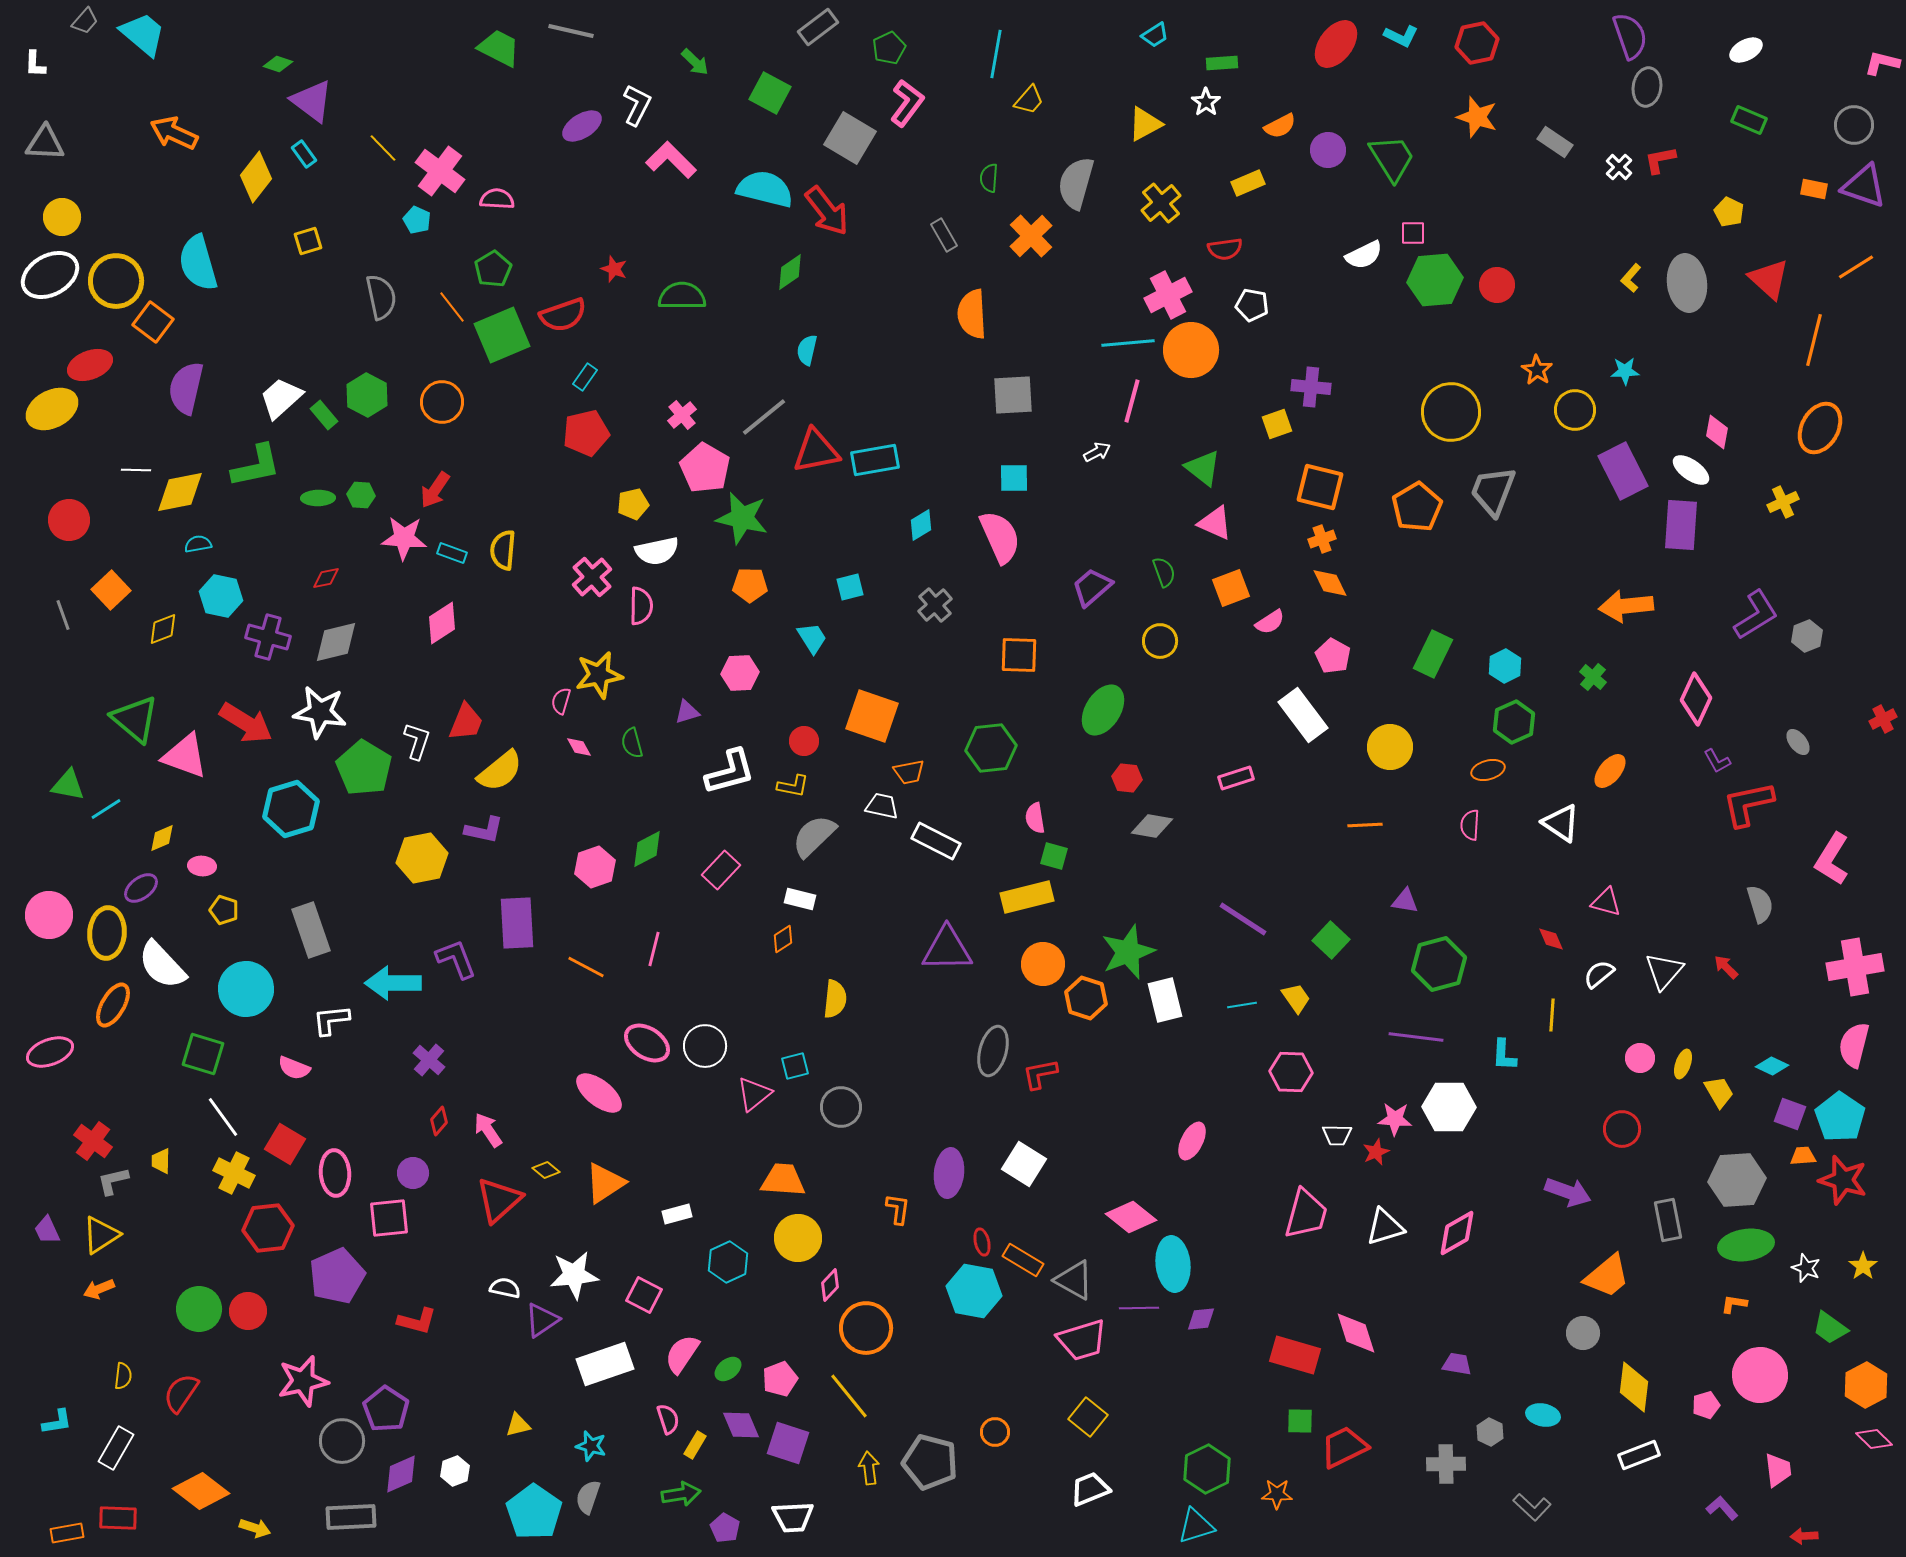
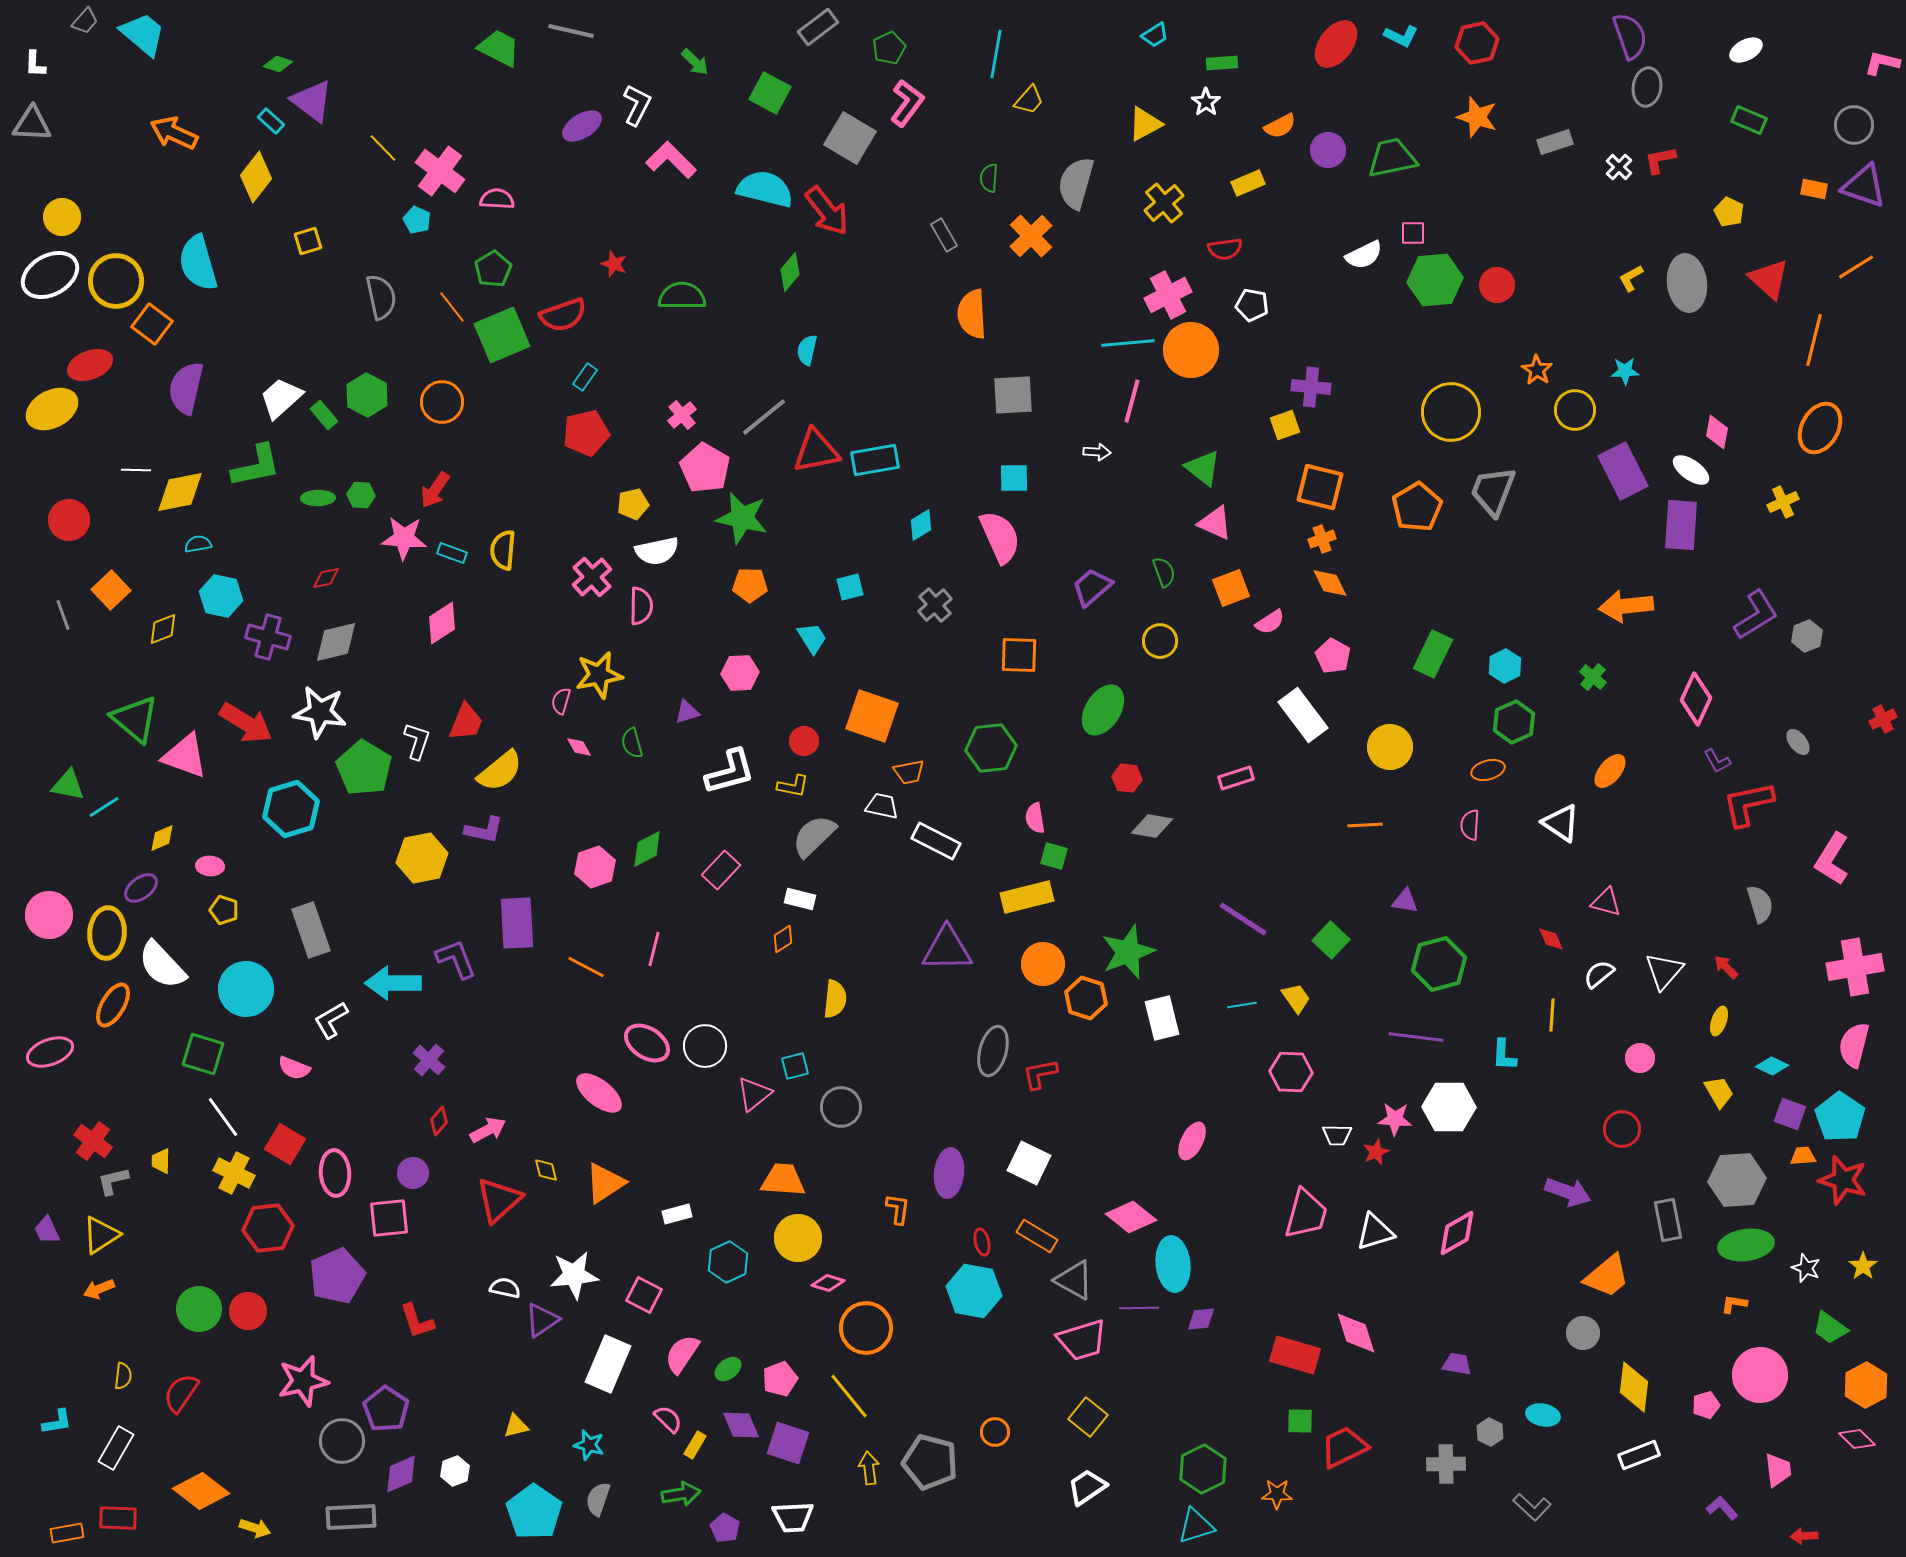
gray rectangle at (1555, 142): rotated 52 degrees counterclockwise
gray triangle at (45, 143): moved 13 px left, 19 px up
cyan rectangle at (304, 154): moved 33 px left, 33 px up; rotated 12 degrees counterclockwise
green trapezoid at (1392, 158): rotated 70 degrees counterclockwise
yellow cross at (1161, 203): moved 3 px right
red star at (614, 269): moved 5 px up
green diamond at (790, 272): rotated 15 degrees counterclockwise
yellow L-shape at (1631, 278): rotated 20 degrees clockwise
orange square at (153, 322): moved 1 px left, 2 px down
yellow square at (1277, 424): moved 8 px right, 1 px down
white arrow at (1097, 452): rotated 32 degrees clockwise
cyan line at (106, 809): moved 2 px left, 2 px up
pink ellipse at (202, 866): moved 8 px right
white rectangle at (1165, 1000): moved 3 px left, 18 px down
white L-shape at (331, 1020): rotated 24 degrees counterclockwise
yellow ellipse at (1683, 1064): moved 36 px right, 43 px up
pink arrow at (488, 1130): rotated 96 degrees clockwise
white square at (1024, 1164): moved 5 px right, 1 px up; rotated 6 degrees counterclockwise
yellow diamond at (546, 1170): rotated 36 degrees clockwise
white triangle at (1385, 1227): moved 10 px left, 5 px down
orange rectangle at (1023, 1260): moved 14 px right, 24 px up
pink diamond at (830, 1285): moved 2 px left, 2 px up; rotated 64 degrees clockwise
red L-shape at (417, 1321): rotated 57 degrees clockwise
white rectangle at (605, 1364): moved 3 px right; rotated 48 degrees counterclockwise
pink semicircle at (668, 1419): rotated 28 degrees counterclockwise
yellow triangle at (518, 1425): moved 2 px left, 1 px down
pink diamond at (1874, 1439): moved 17 px left
cyan star at (591, 1446): moved 2 px left, 1 px up
green hexagon at (1207, 1469): moved 4 px left
white trapezoid at (1090, 1489): moved 3 px left, 2 px up; rotated 12 degrees counterclockwise
gray semicircle at (588, 1497): moved 10 px right, 2 px down
